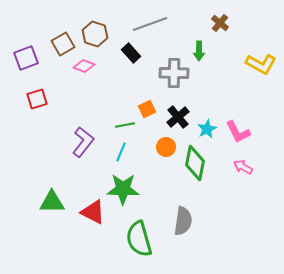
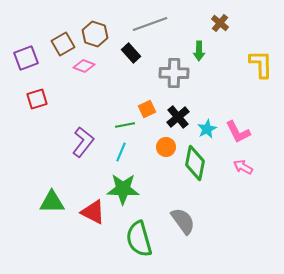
yellow L-shape: rotated 120 degrees counterclockwise
gray semicircle: rotated 44 degrees counterclockwise
